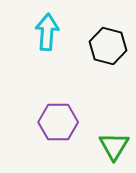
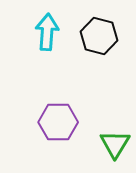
black hexagon: moved 9 px left, 10 px up
green triangle: moved 1 px right, 2 px up
